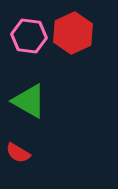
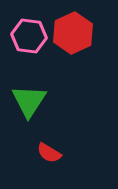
green triangle: rotated 33 degrees clockwise
red semicircle: moved 31 px right
